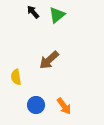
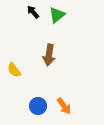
brown arrow: moved 5 px up; rotated 40 degrees counterclockwise
yellow semicircle: moved 2 px left, 7 px up; rotated 28 degrees counterclockwise
blue circle: moved 2 px right, 1 px down
